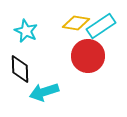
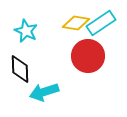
cyan rectangle: moved 3 px up
